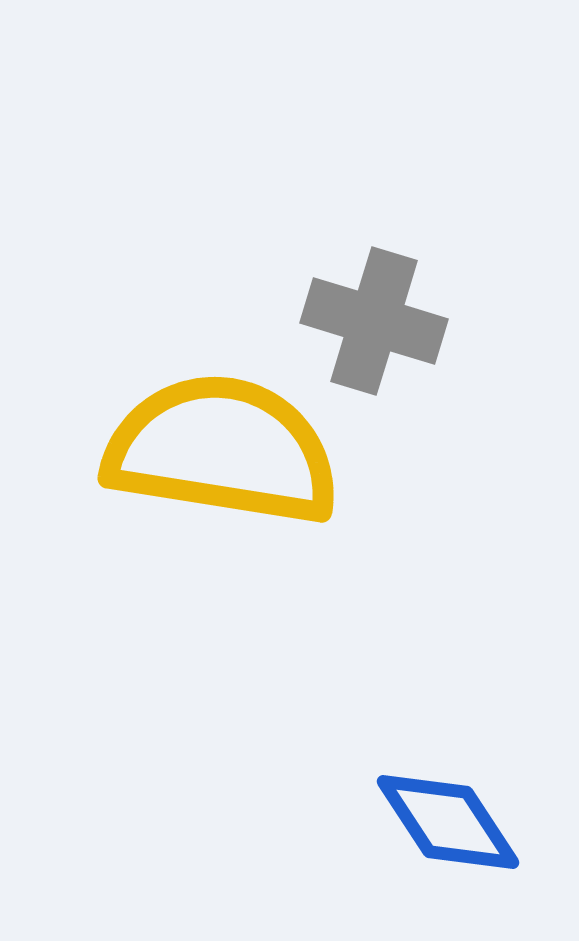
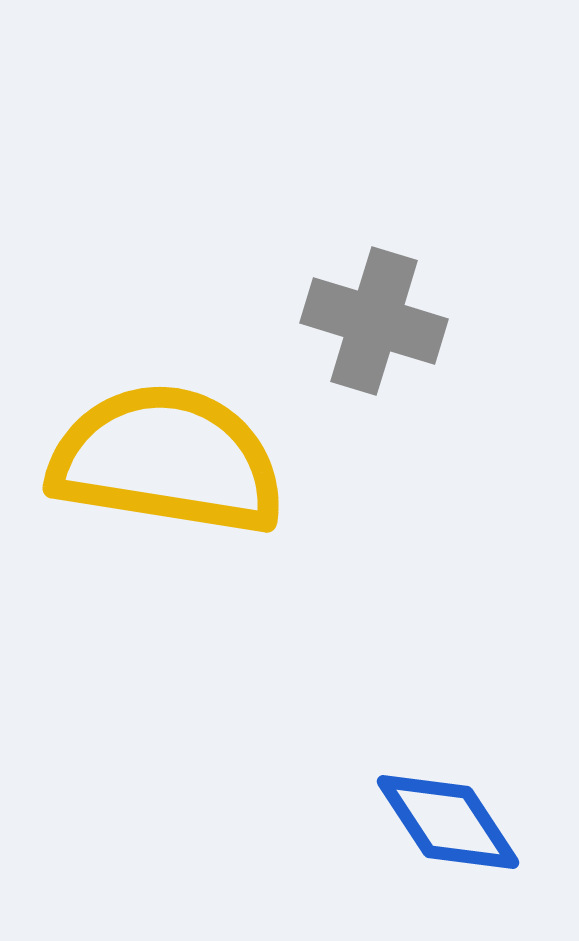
yellow semicircle: moved 55 px left, 10 px down
